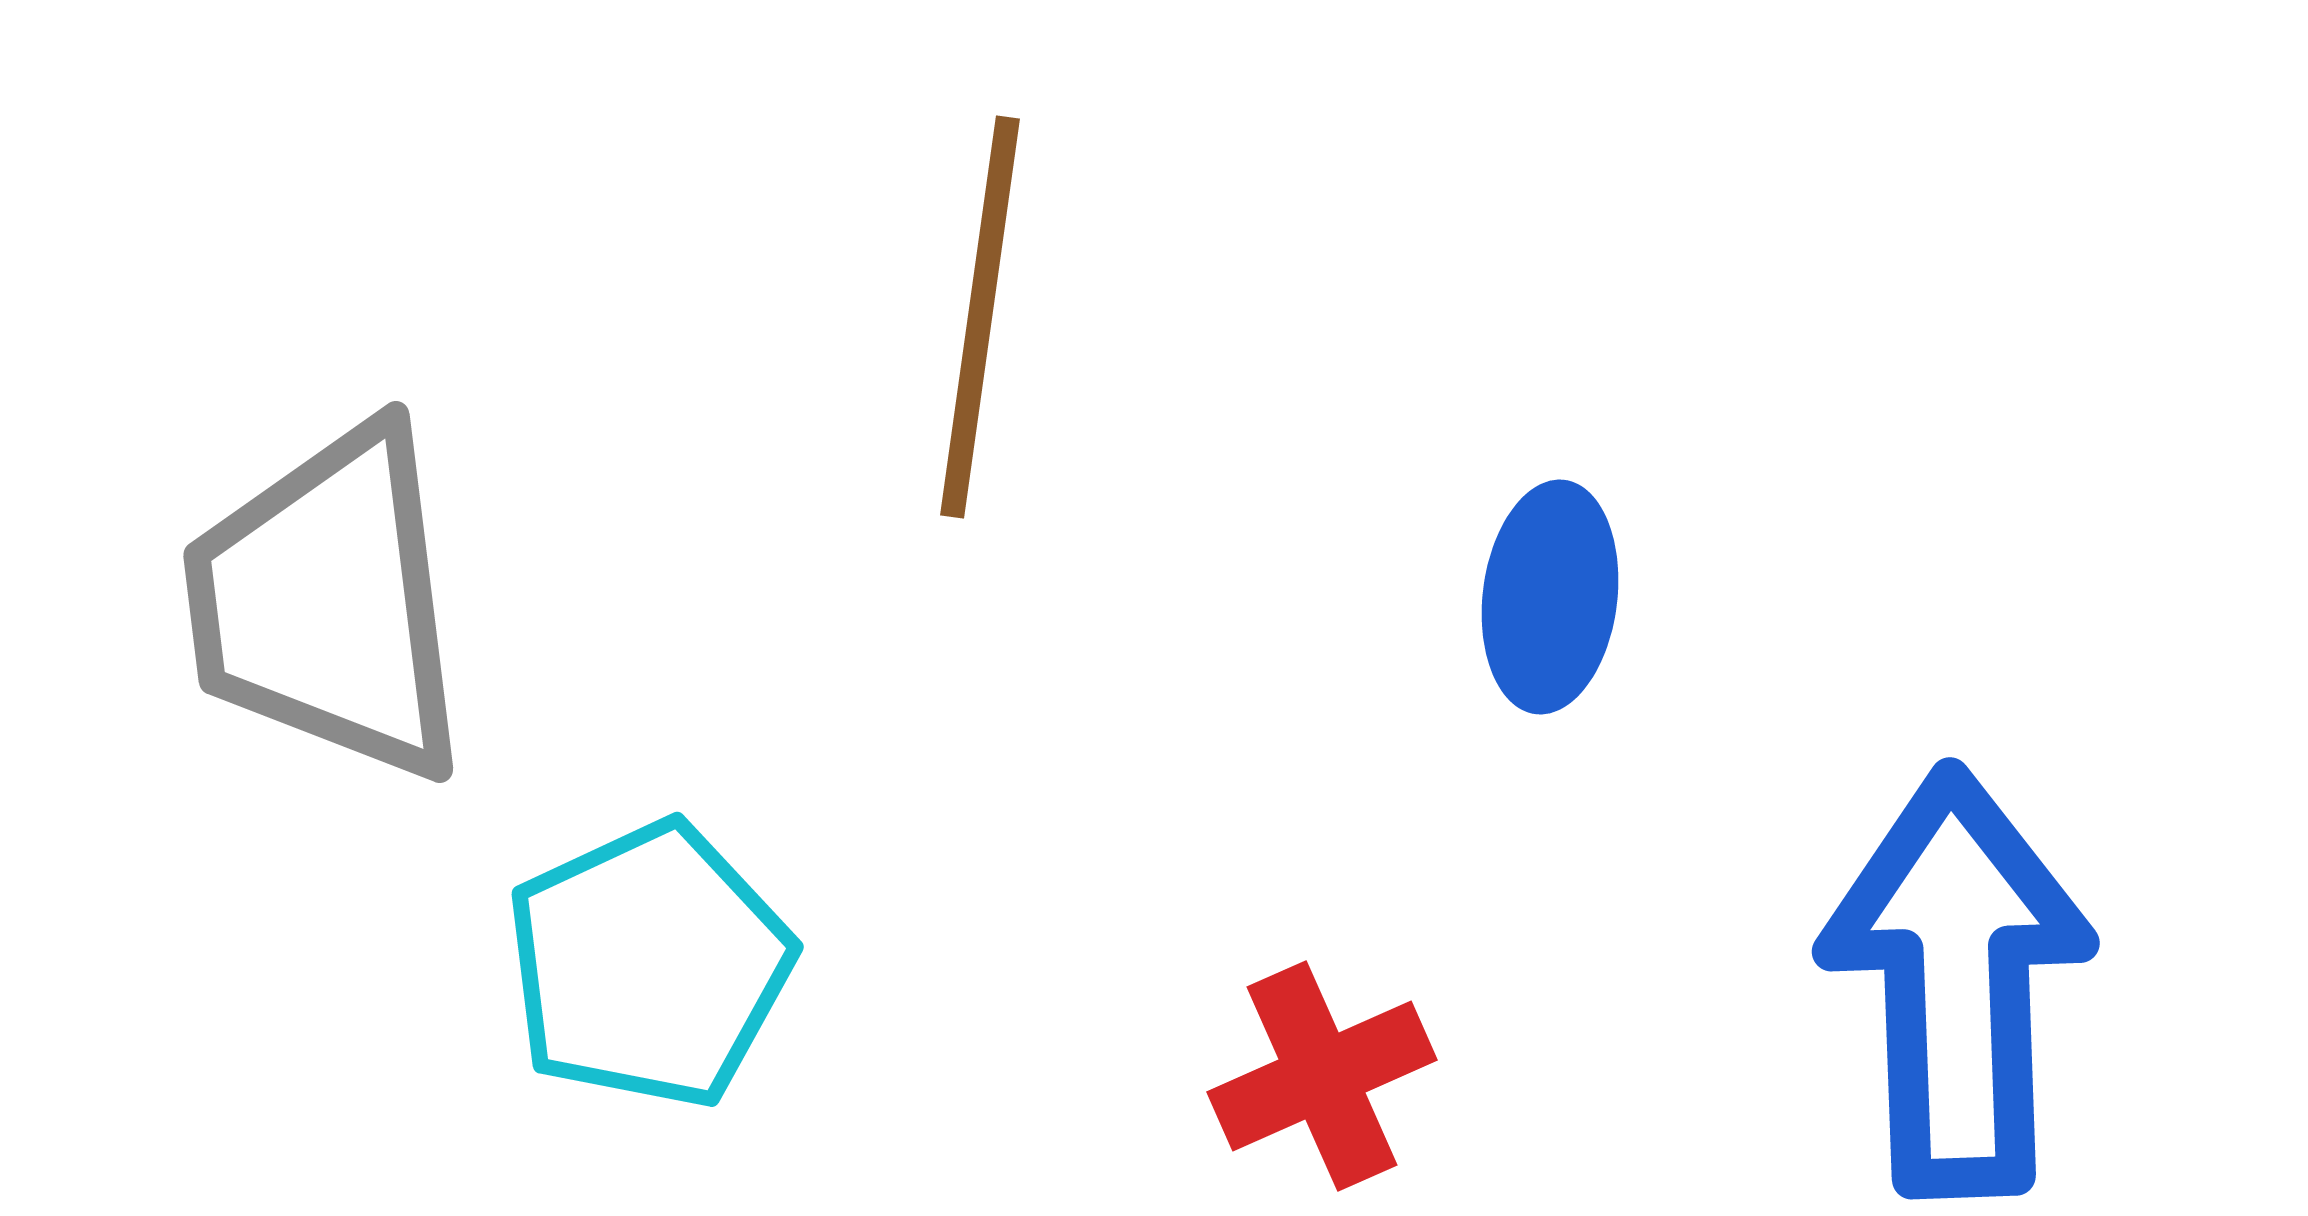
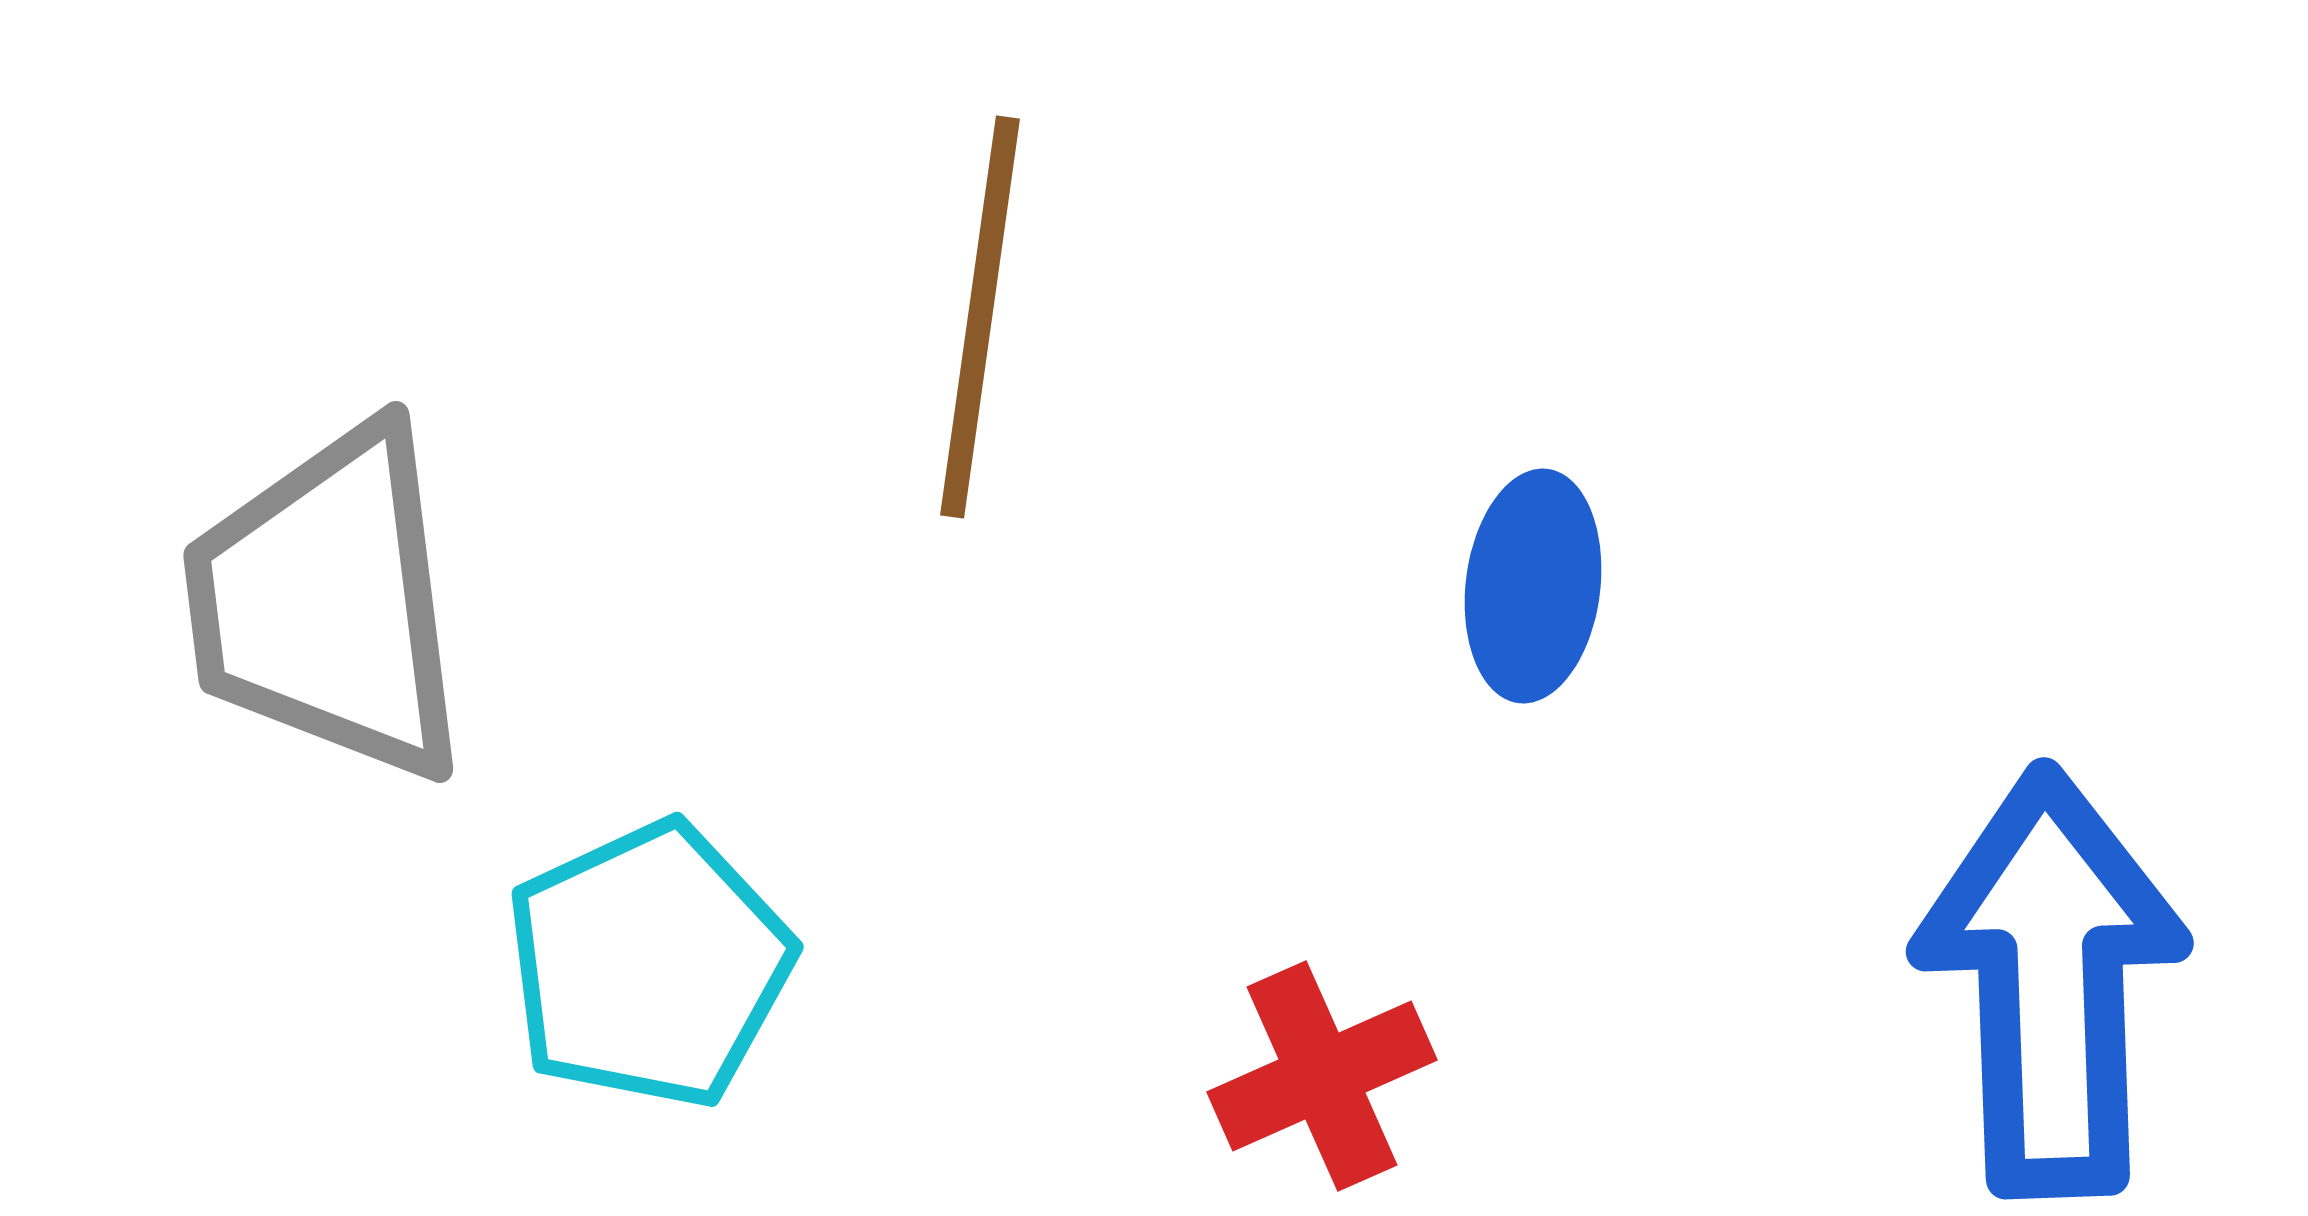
blue ellipse: moved 17 px left, 11 px up
blue arrow: moved 94 px right
